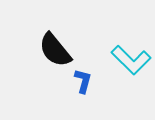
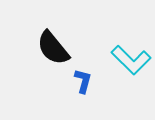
black semicircle: moved 2 px left, 2 px up
